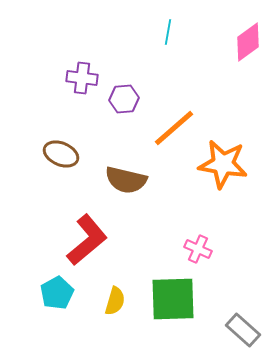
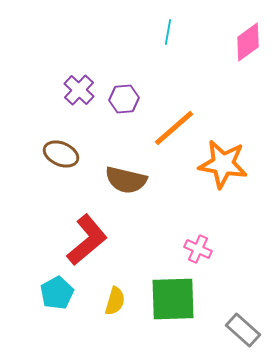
purple cross: moved 3 px left, 12 px down; rotated 36 degrees clockwise
